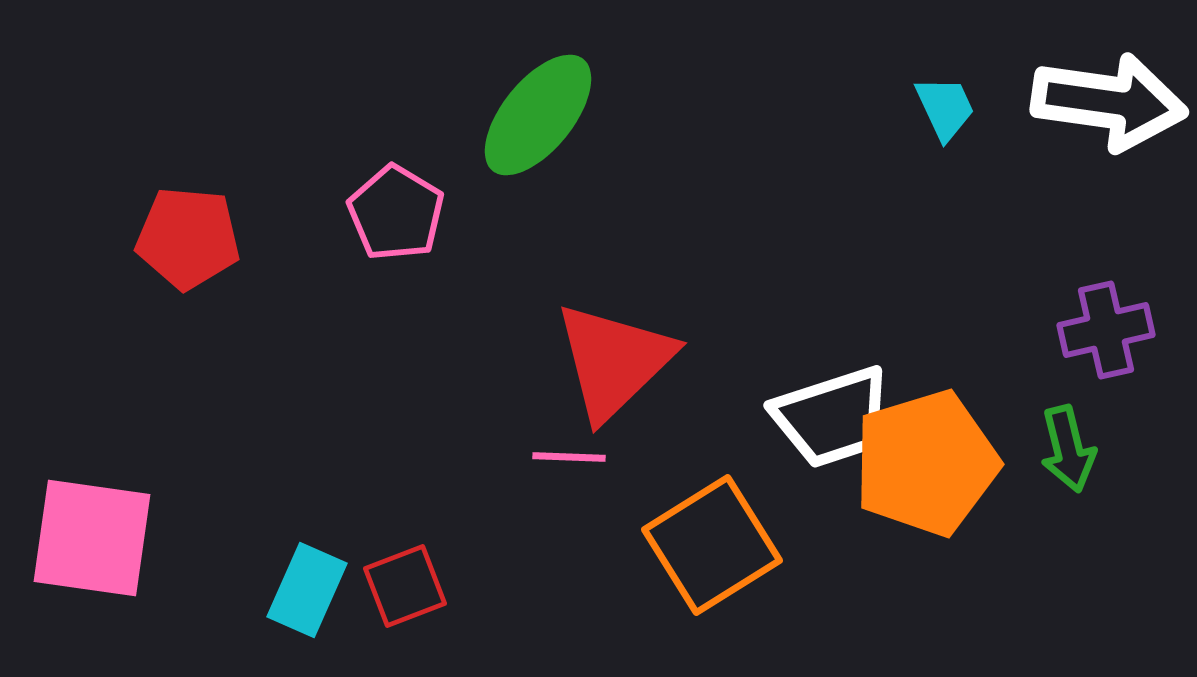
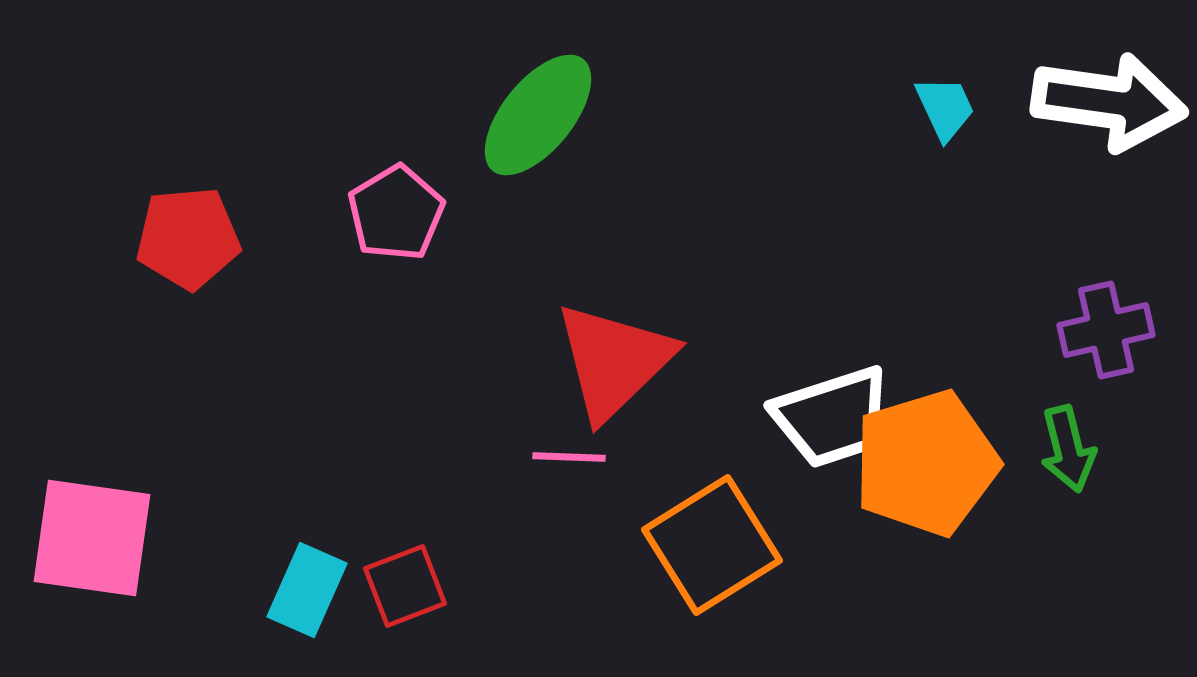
pink pentagon: rotated 10 degrees clockwise
red pentagon: rotated 10 degrees counterclockwise
